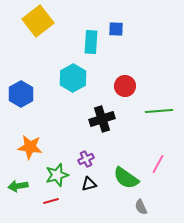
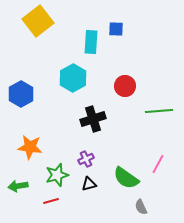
black cross: moved 9 px left
